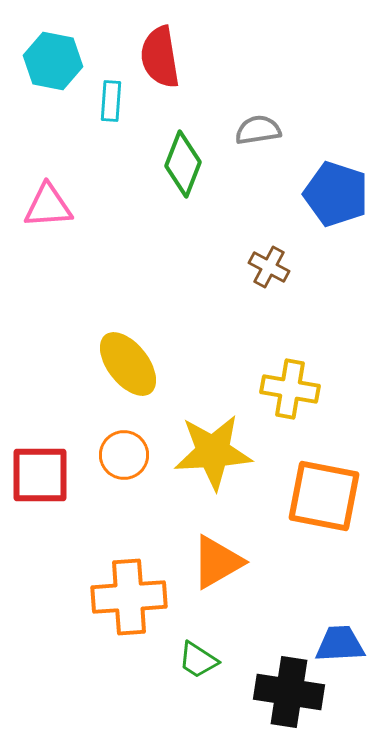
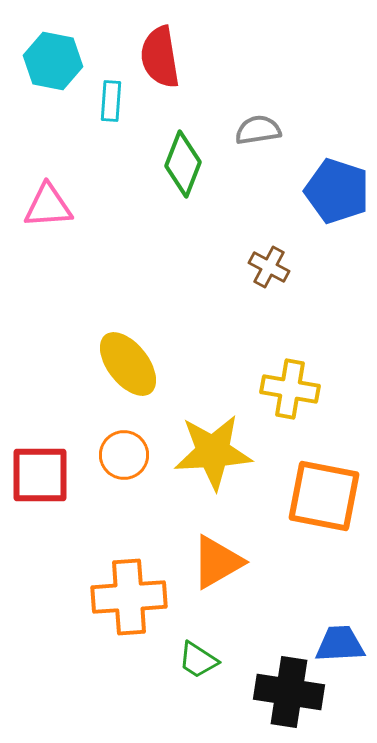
blue pentagon: moved 1 px right, 3 px up
